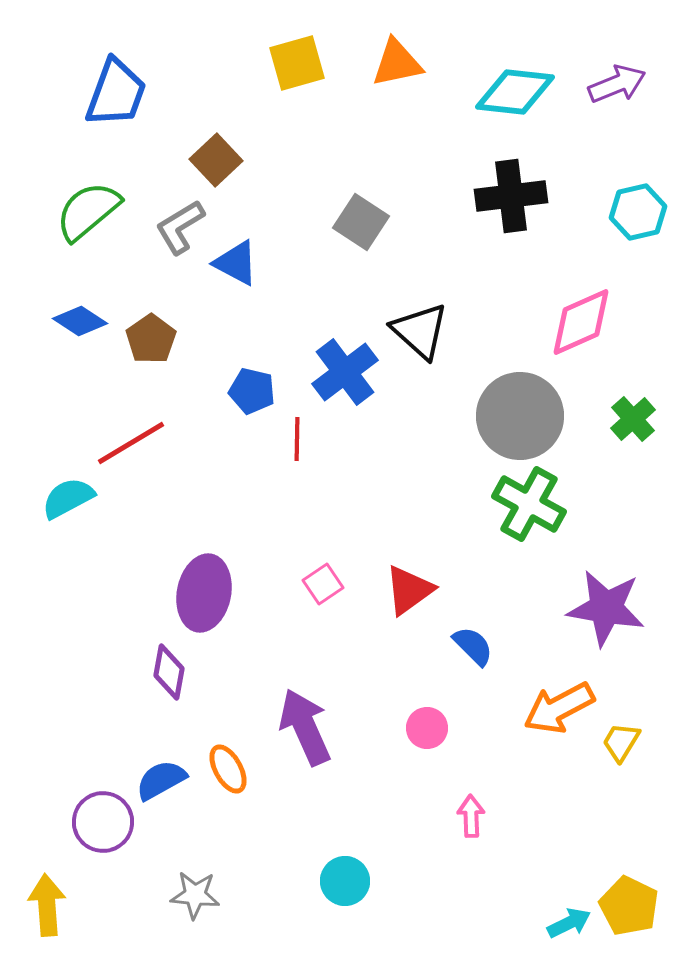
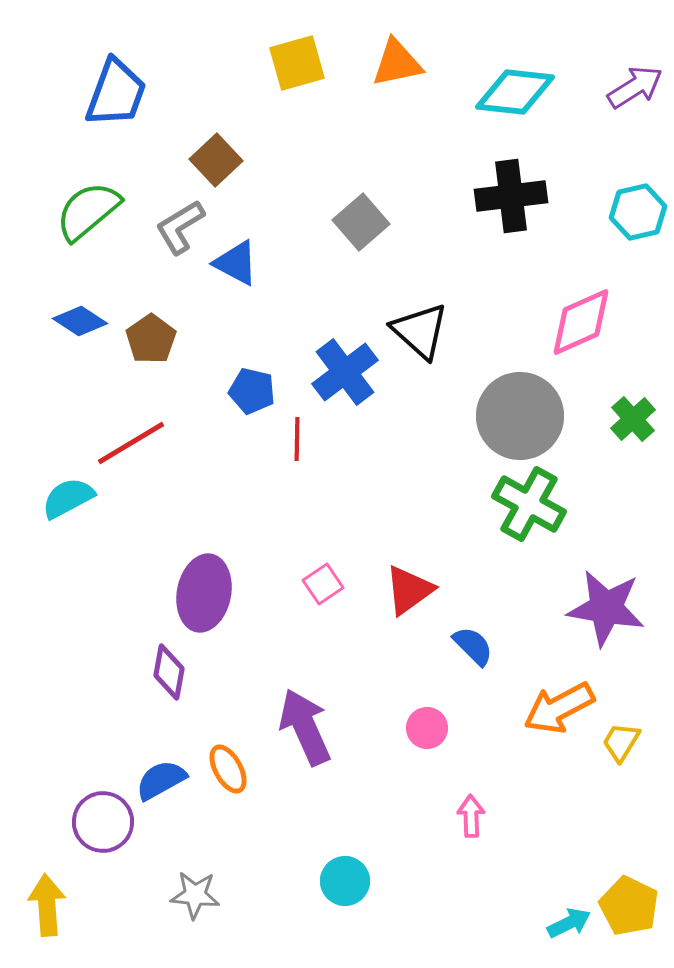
purple arrow at (617, 84): moved 18 px right, 3 px down; rotated 10 degrees counterclockwise
gray square at (361, 222): rotated 16 degrees clockwise
